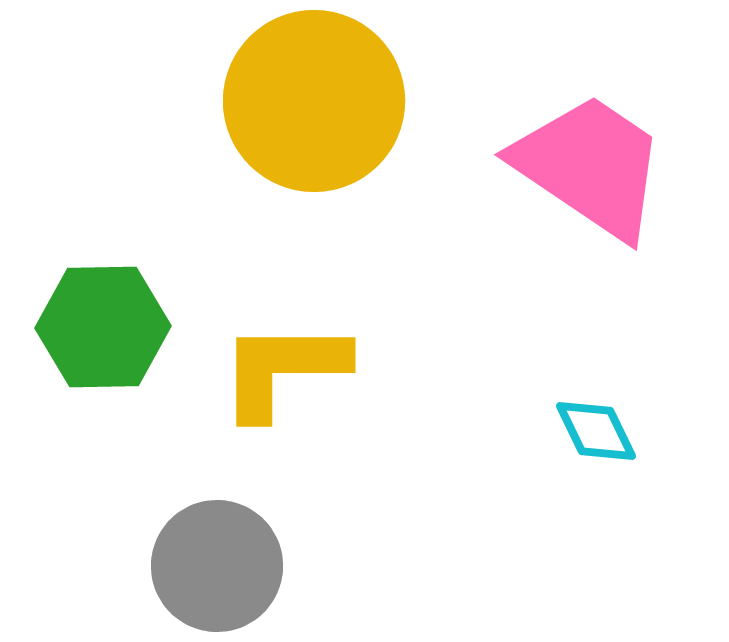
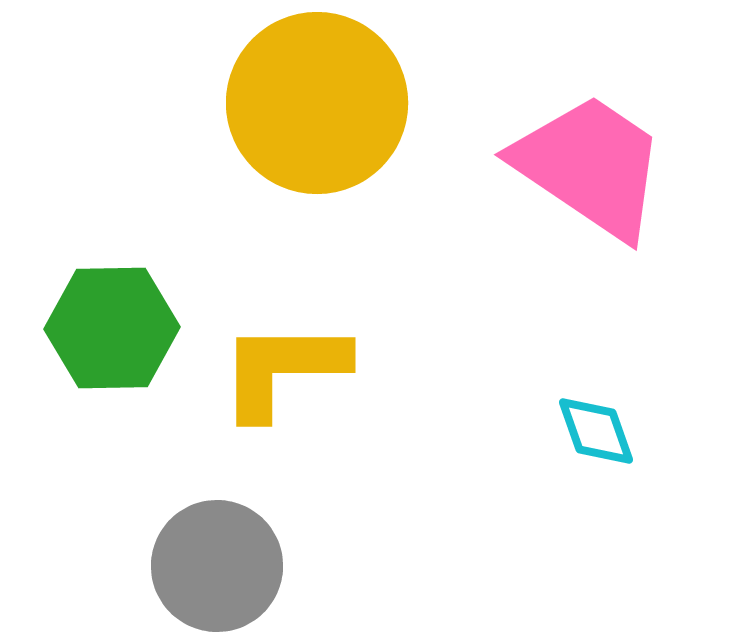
yellow circle: moved 3 px right, 2 px down
green hexagon: moved 9 px right, 1 px down
cyan diamond: rotated 6 degrees clockwise
